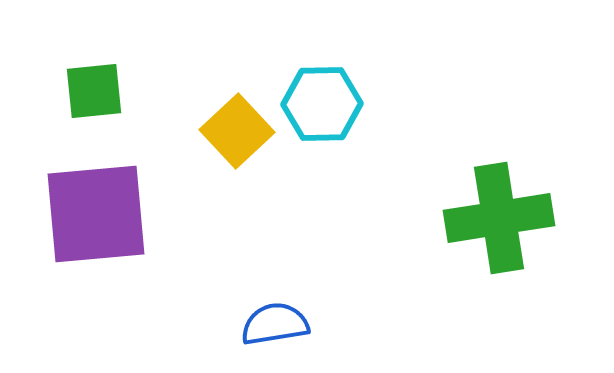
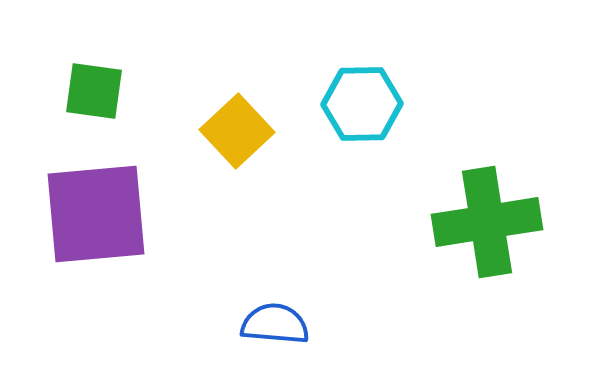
green square: rotated 14 degrees clockwise
cyan hexagon: moved 40 px right
green cross: moved 12 px left, 4 px down
blue semicircle: rotated 14 degrees clockwise
